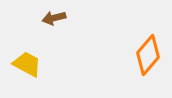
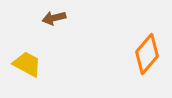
orange diamond: moved 1 px left, 1 px up
